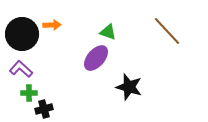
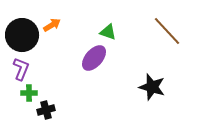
orange arrow: rotated 30 degrees counterclockwise
black circle: moved 1 px down
purple ellipse: moved 2 px left
purple L-shape: rotated 70 degrees clockwise
black star: moved 23 px right
black cross: moved 2 px right, 1 px down
